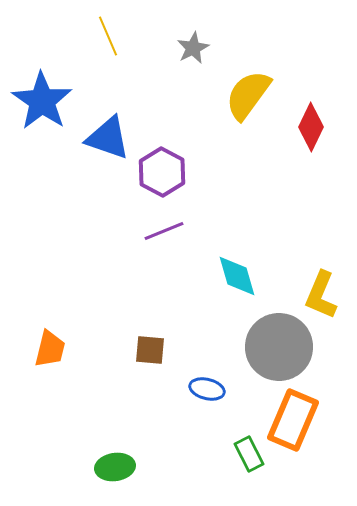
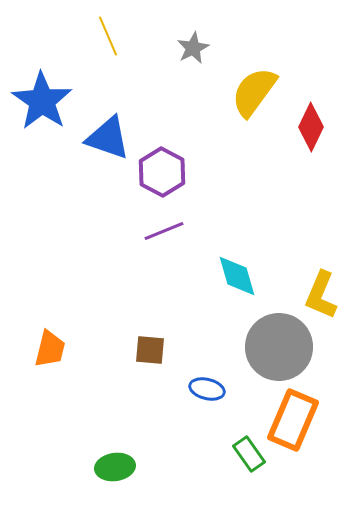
yellow semicircle: moved 6 px right, 3 px up
green rectangle: rotated 8 degrees counterclockwise
